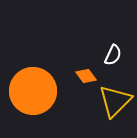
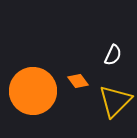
orange diamond: moved 8 px left, 5 px down
